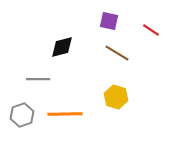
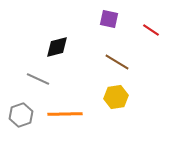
purple square: moved 2 px up
black diamond: moved 5 px left
brown line: moved 9 px down
gray line: rotated 25 degrees clockwise
yellow hexagon: rotated 25 degrees counterclockwise
gray hexagon: moved 1 px left
